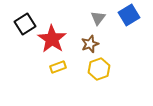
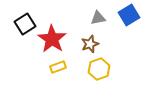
gray triangle: rotated 42 degrees clockwise
